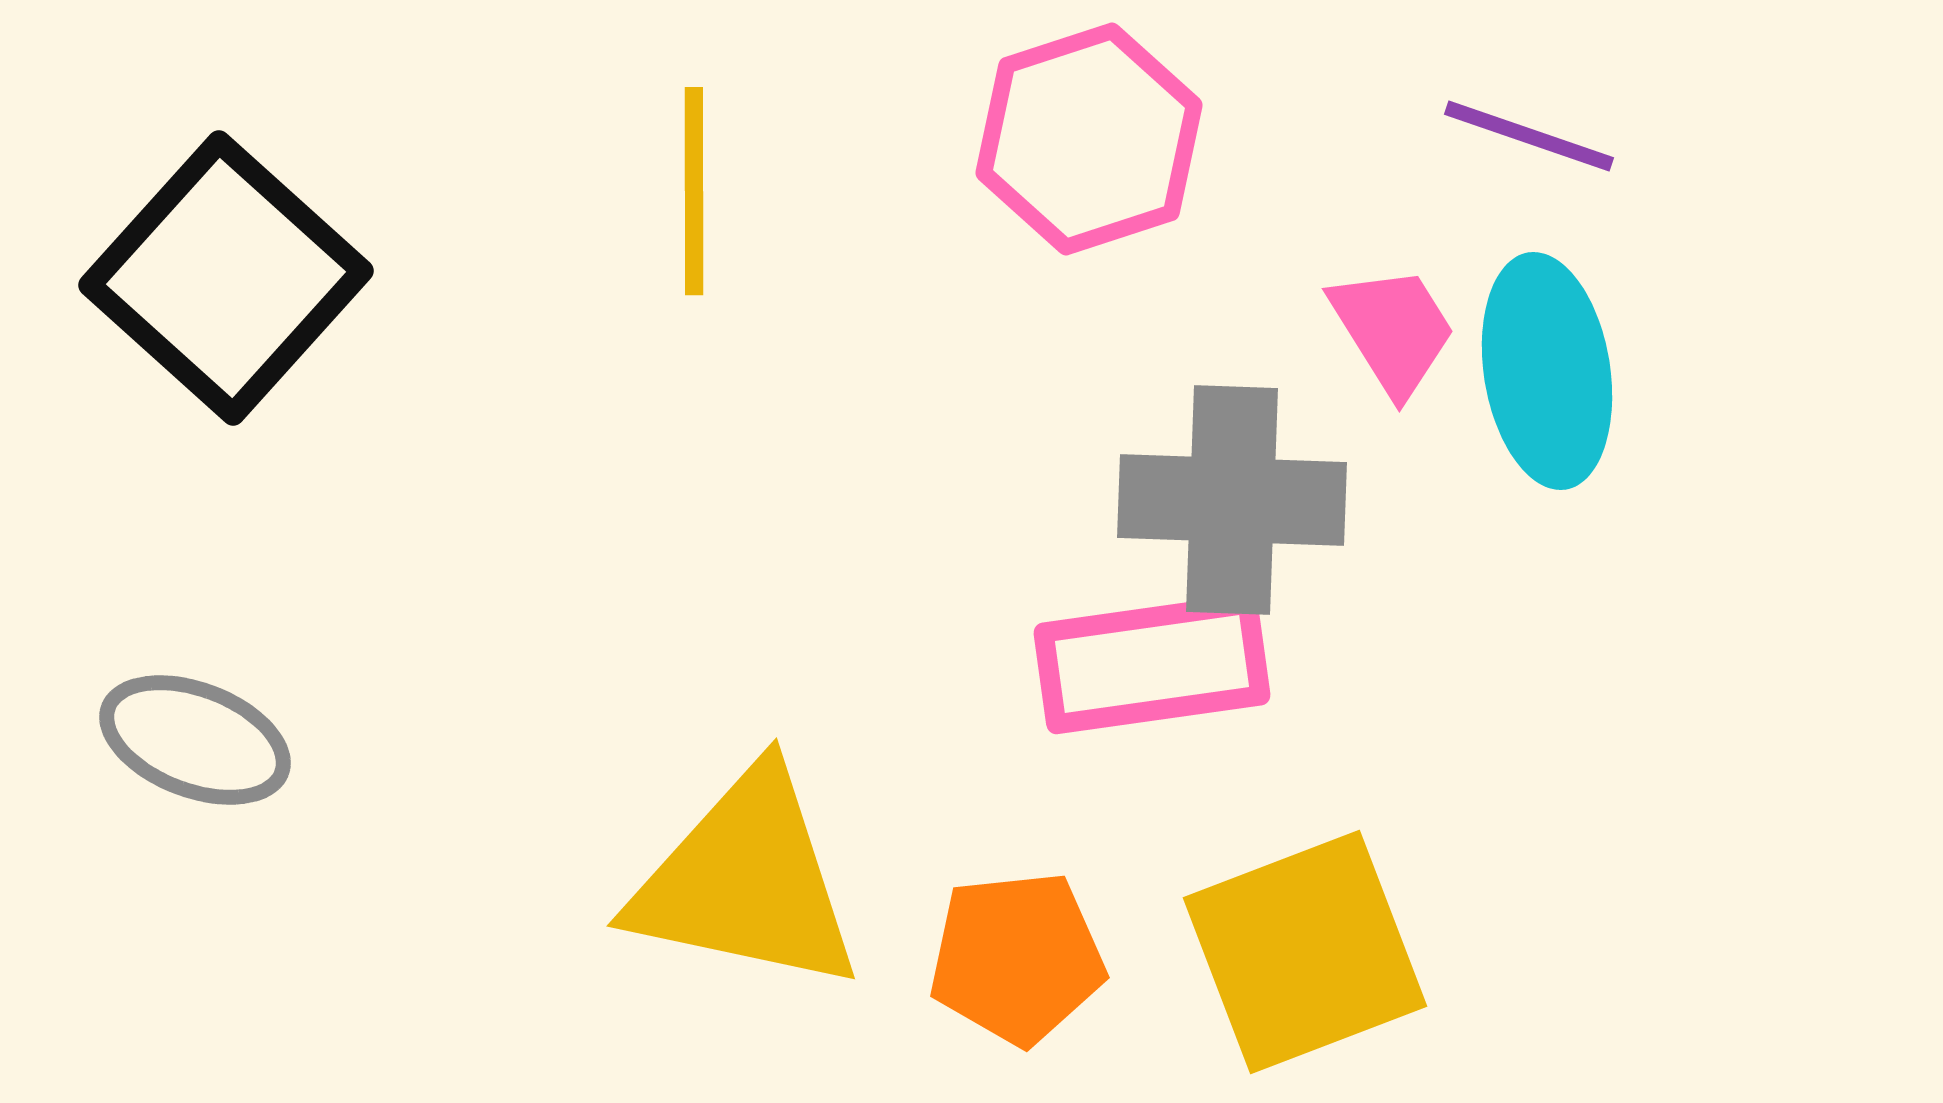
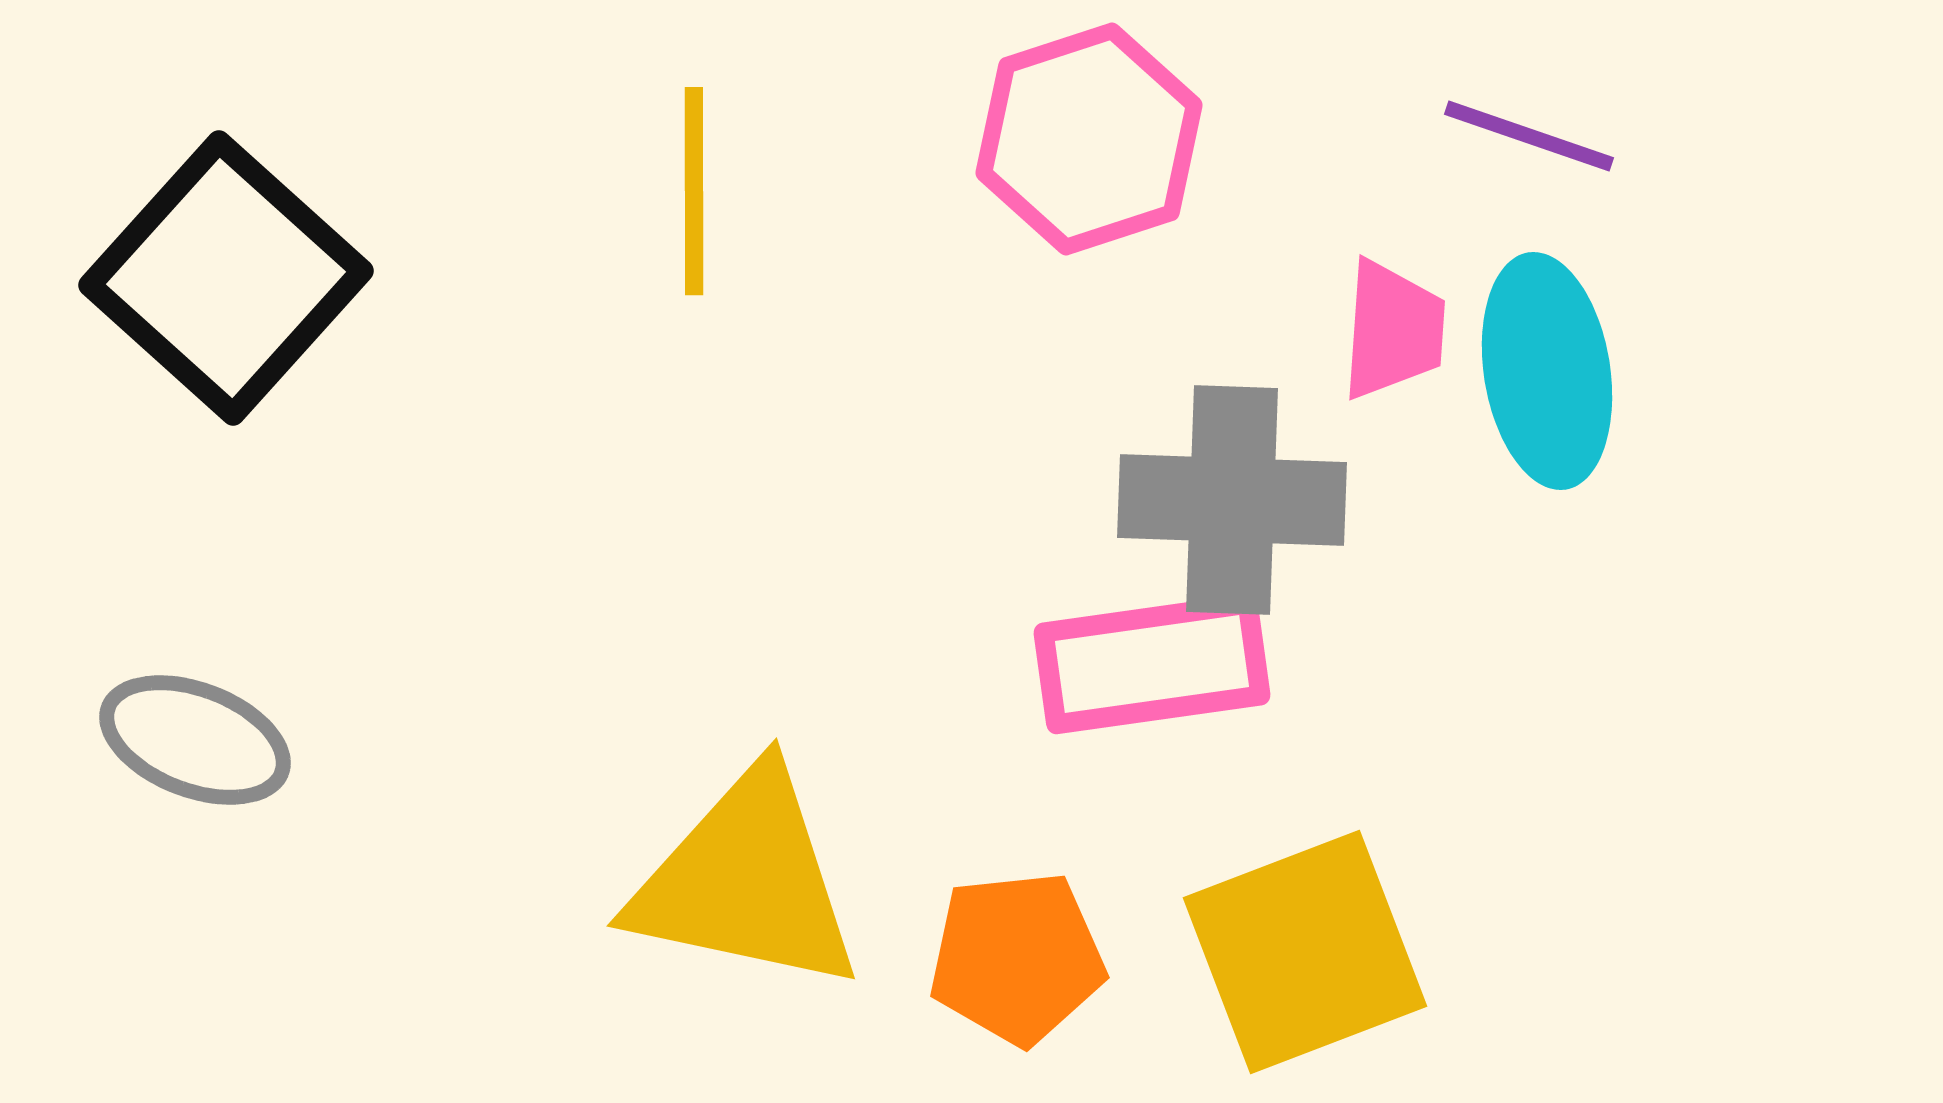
pink trapezoid: rotated 36 degrees clockwise
